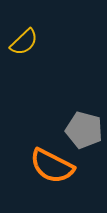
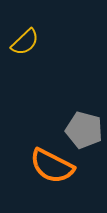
yellow semicircle: moved 1 px right
